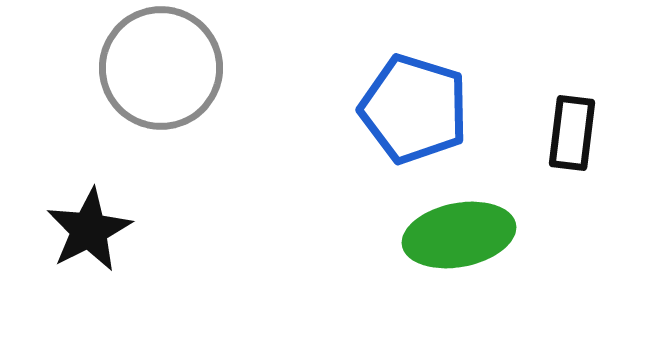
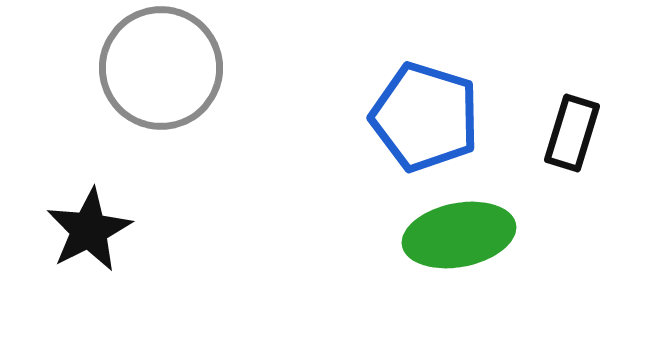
blue pentagon: moved 11 px right, 8 px down
black rectangle: rotated 10 degrees clockwise
